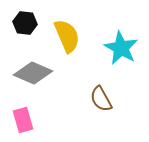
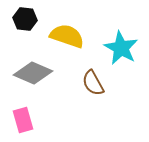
black hexagon: moved 4 px up
yellow semicircle: rotated 48 degrees counterclockwise
brown semicircle: moved 8 px left, 16 px up
